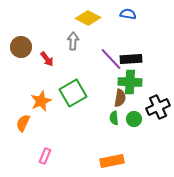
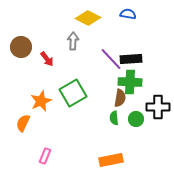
black cross: rotated 25 degrees clockwise
green circle: moved 2 px right
orange rectangle: moved 1 px left, 1 px up
